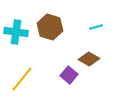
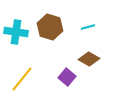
cyan line: moved 8 px left
purple square: moved 2 px left, 2 px down
